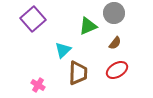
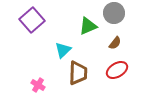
purple square: moved 1 px left, 1 px down
